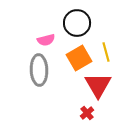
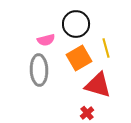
black circle: moved 1 px left, 1 px down
yellow line: moved 4 px up
red triangle: rotated 44 degrees counterclockwise
